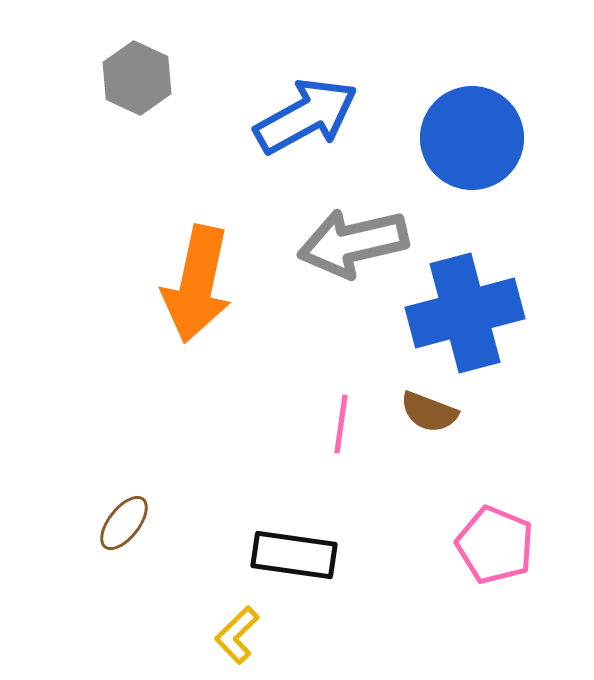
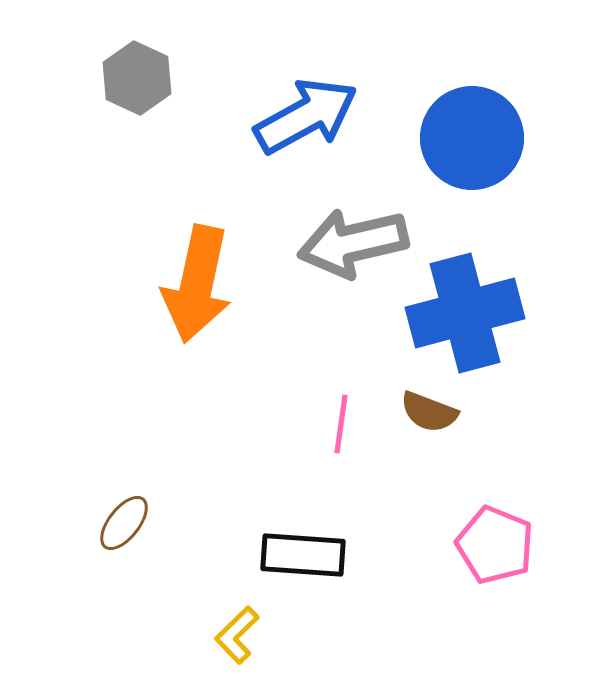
black rectangle: moved 9 px right; rotated 4 degrees counterclockwise
